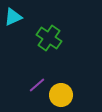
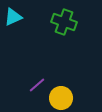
green cross: moved 15 px right, 16 px up; rotated 15 degrees counterclockwise
yellow circle: moved 3 px down
